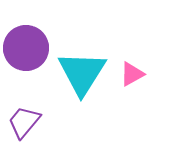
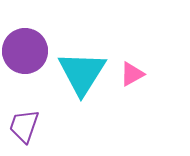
purple circle: moved 1 px left, 3 px down
purple trapezoid: moved 4 px down; rotated 21 degrees counterclockwise
